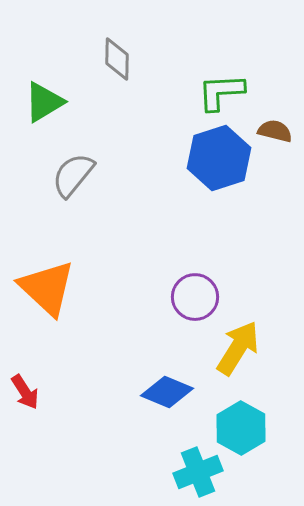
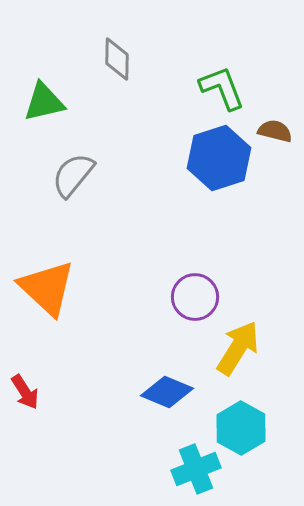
green L-shape: moved 1 px right, 4 px up; rotated 72 degrees clockwise
green triangle: rotated 18 degrees clockwise
cyan cross: moved 2 px left, 3 px up
